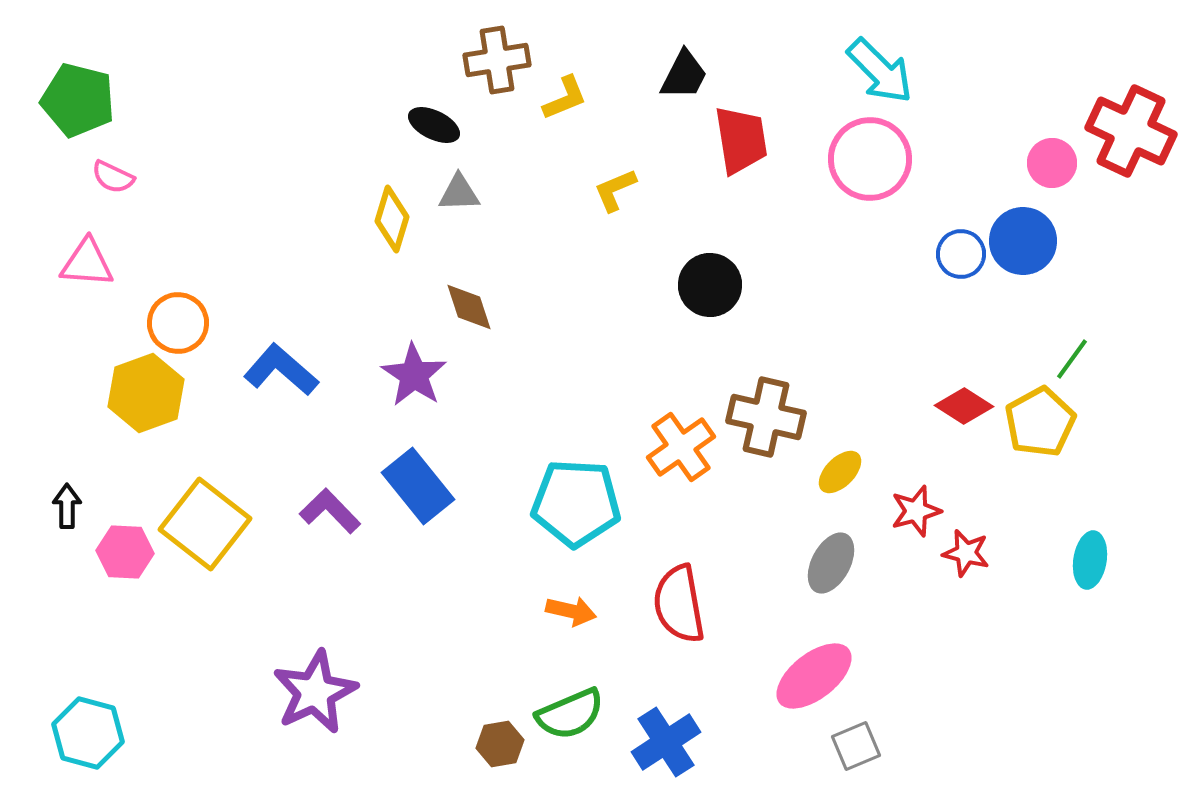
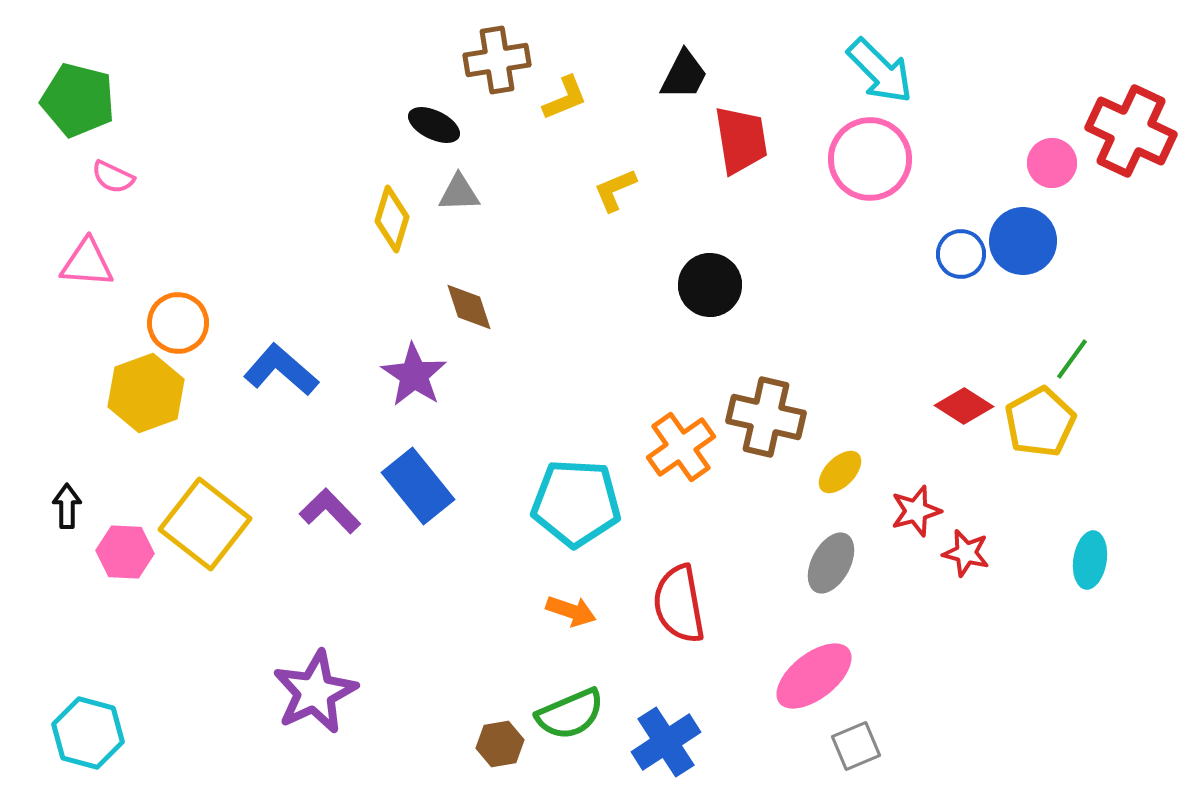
orange arrow at (571, 611): rotated 6 degrees clockwise
